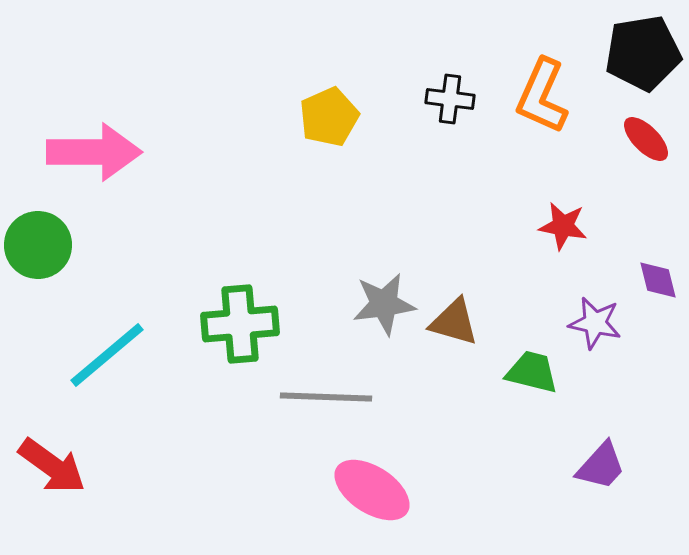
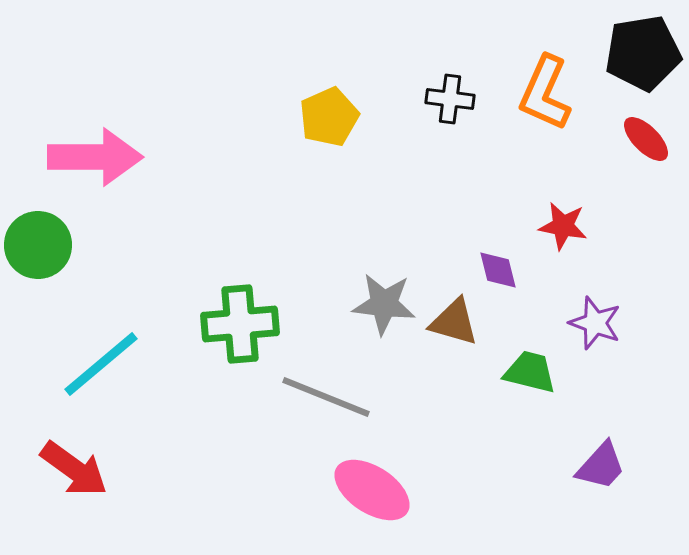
orange L-shape: moved 3 px right, 3 px up
pink arrow: moved 1 px right, 5 px down
purple diamond: moved 160 px left, 10 px up
gray star: rotated 14 degrees clockwise
purple star: rotated 8 degrees clockwise
cyan line: moved 6 px left, 9 px down
green trapezoid: moved 2 px left
gray line: rotated 20 degrees clockwise
red arrow: moved 22 px right, 3 px down
